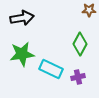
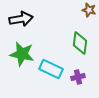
brown star: rotated 16 degrees clockwise
black arrow: moved 1 px left, 1 px down
green diamond: moved 1 px up; rotated 20 degrees counterclockwise
green star: rotated 20 degrees clockwise
